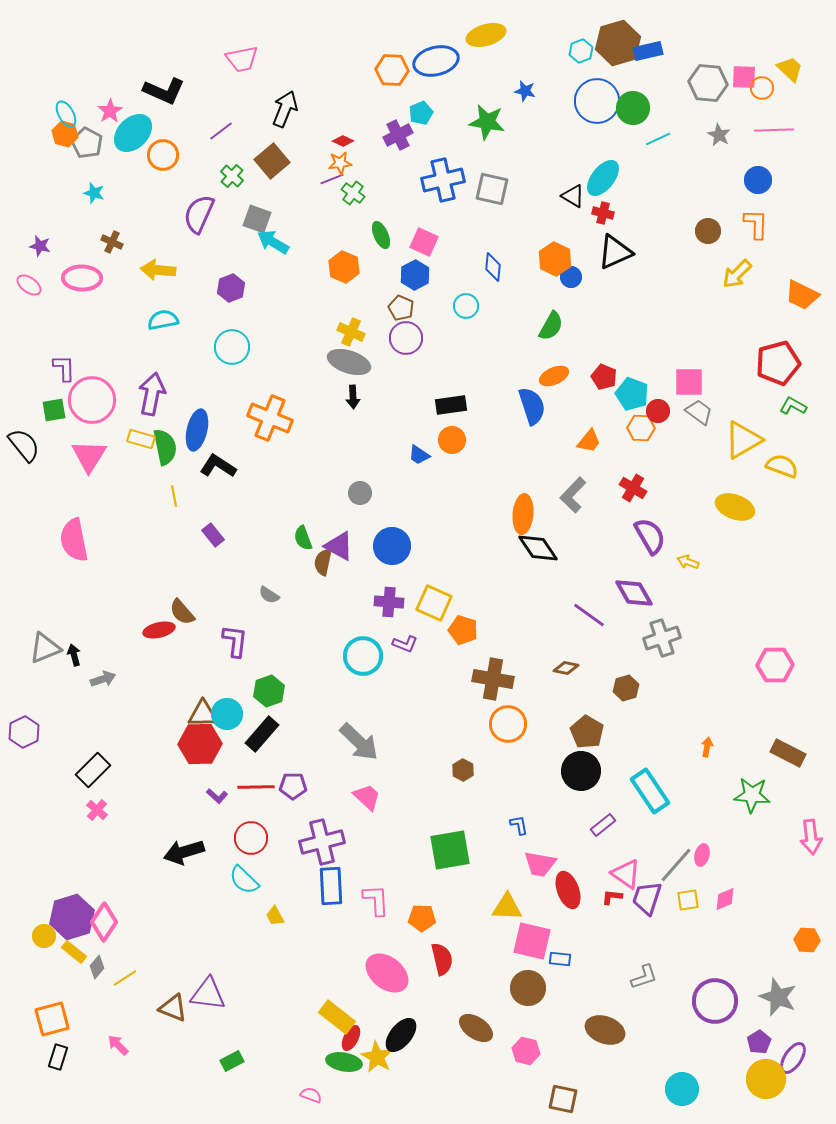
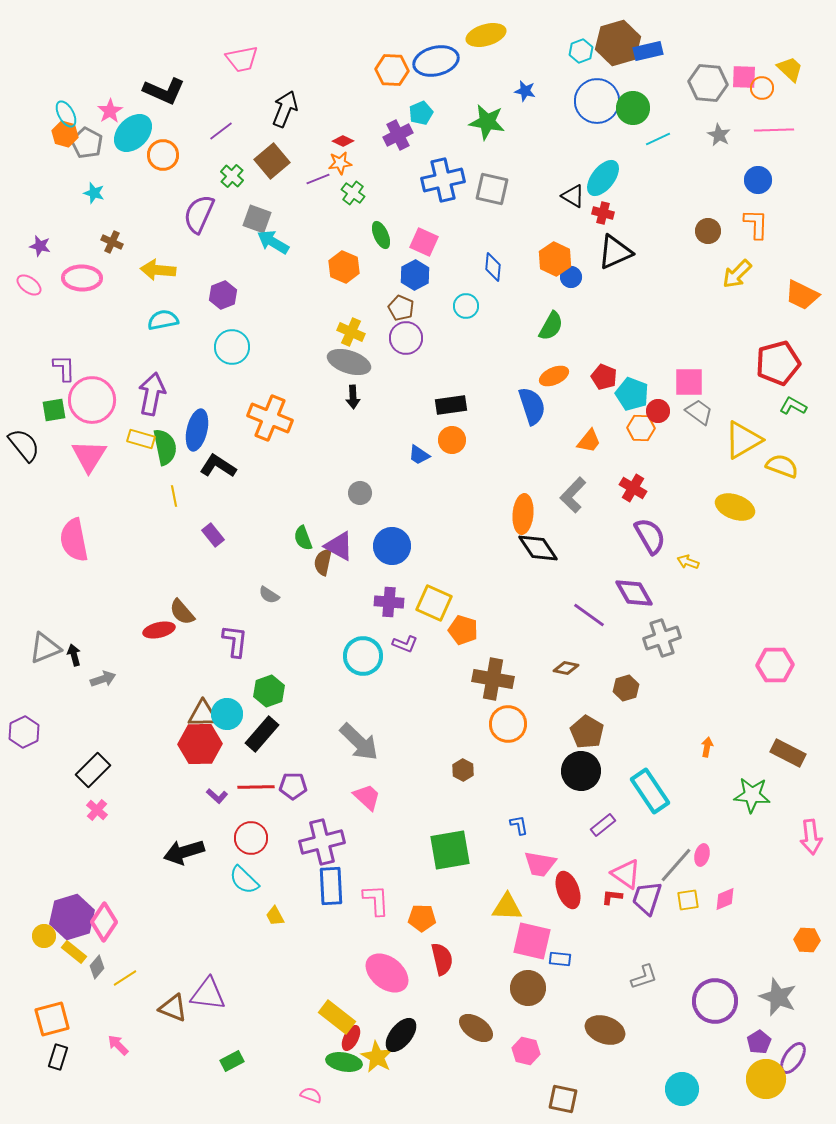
purple line at (332, 179): moved 14 px left
purple hexagon at (231, 288): moved 8 px left, 7 px down
